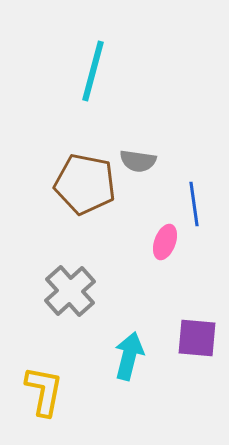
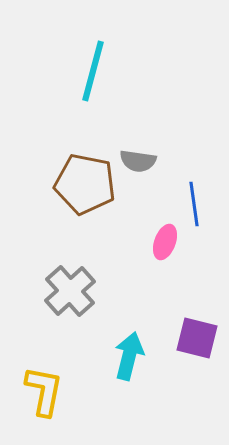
purple square: rotated 9 degrees clockwise
